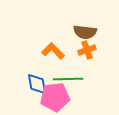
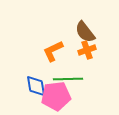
brown semicircle: rotated 45 degrees clockwise
orange L-shape: rotated 70 degrees counterclockwise
blue diamond: moved 1 px left, 2 px down
pink pentagon: moved 1 px right, 1 px up
